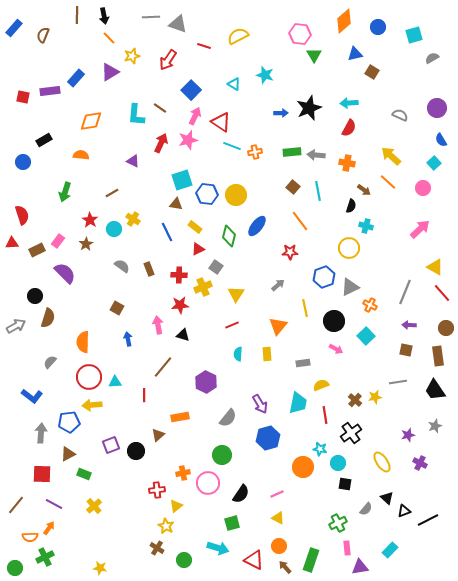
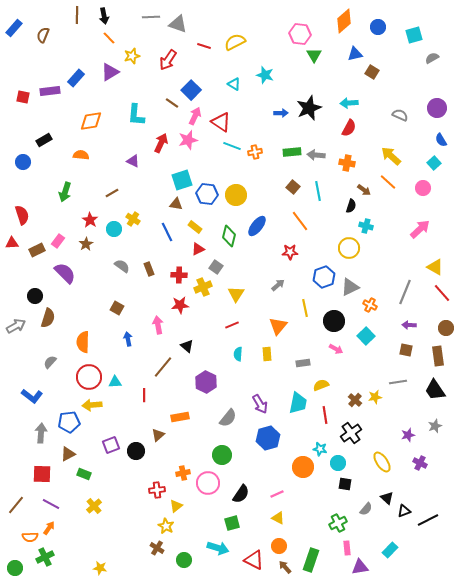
yellow semicircle at (238, 36): moved 3 px left, 6 px down
brown line at (160, 108): moved 12 px right, 5 px up
black triangle at (183, 335): moved 4 px right, 11 px down; rotated 24 degrees clockwise
purple line at (54, 504): moved 3 px left
